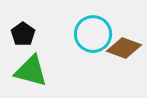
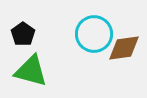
cyan circle: moved 1 px right
brown diamond: rotated 28 degrees counterclockwise
